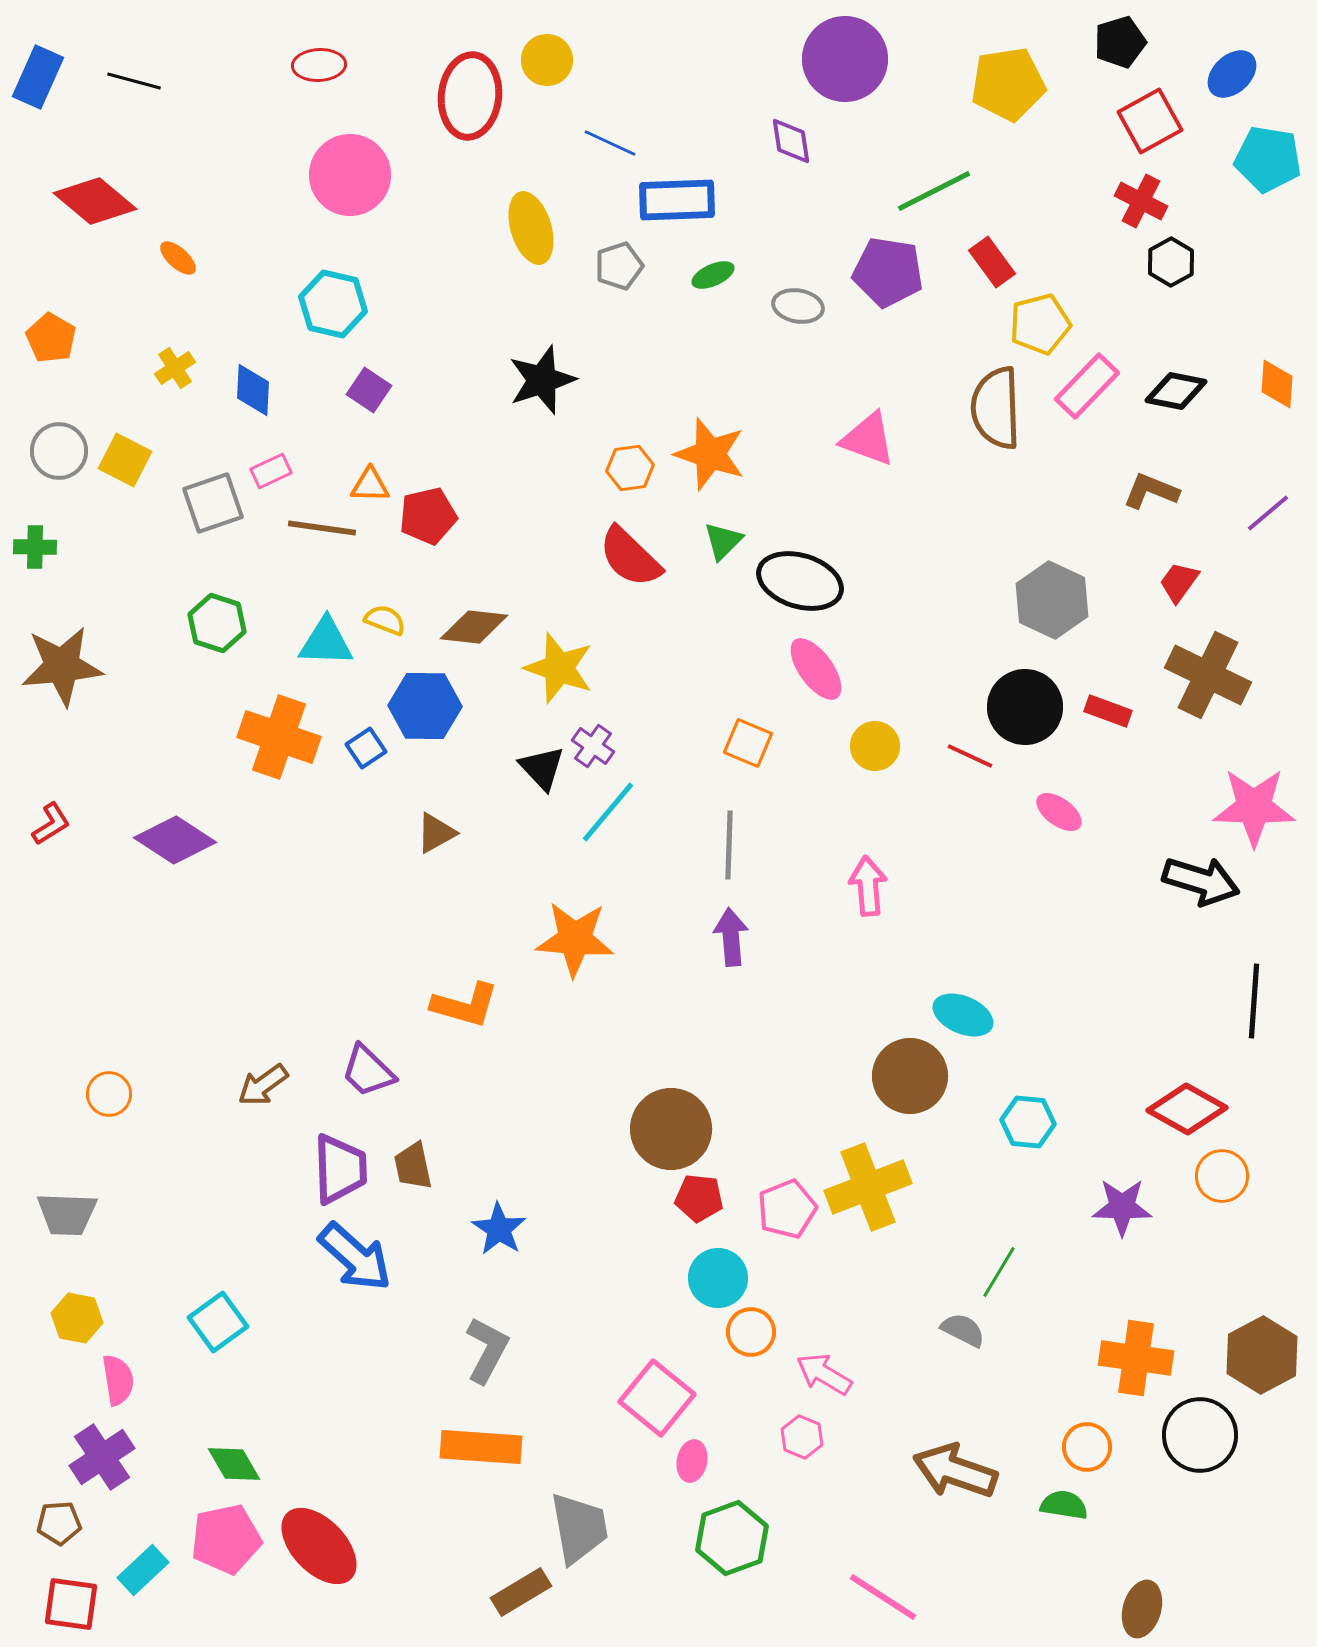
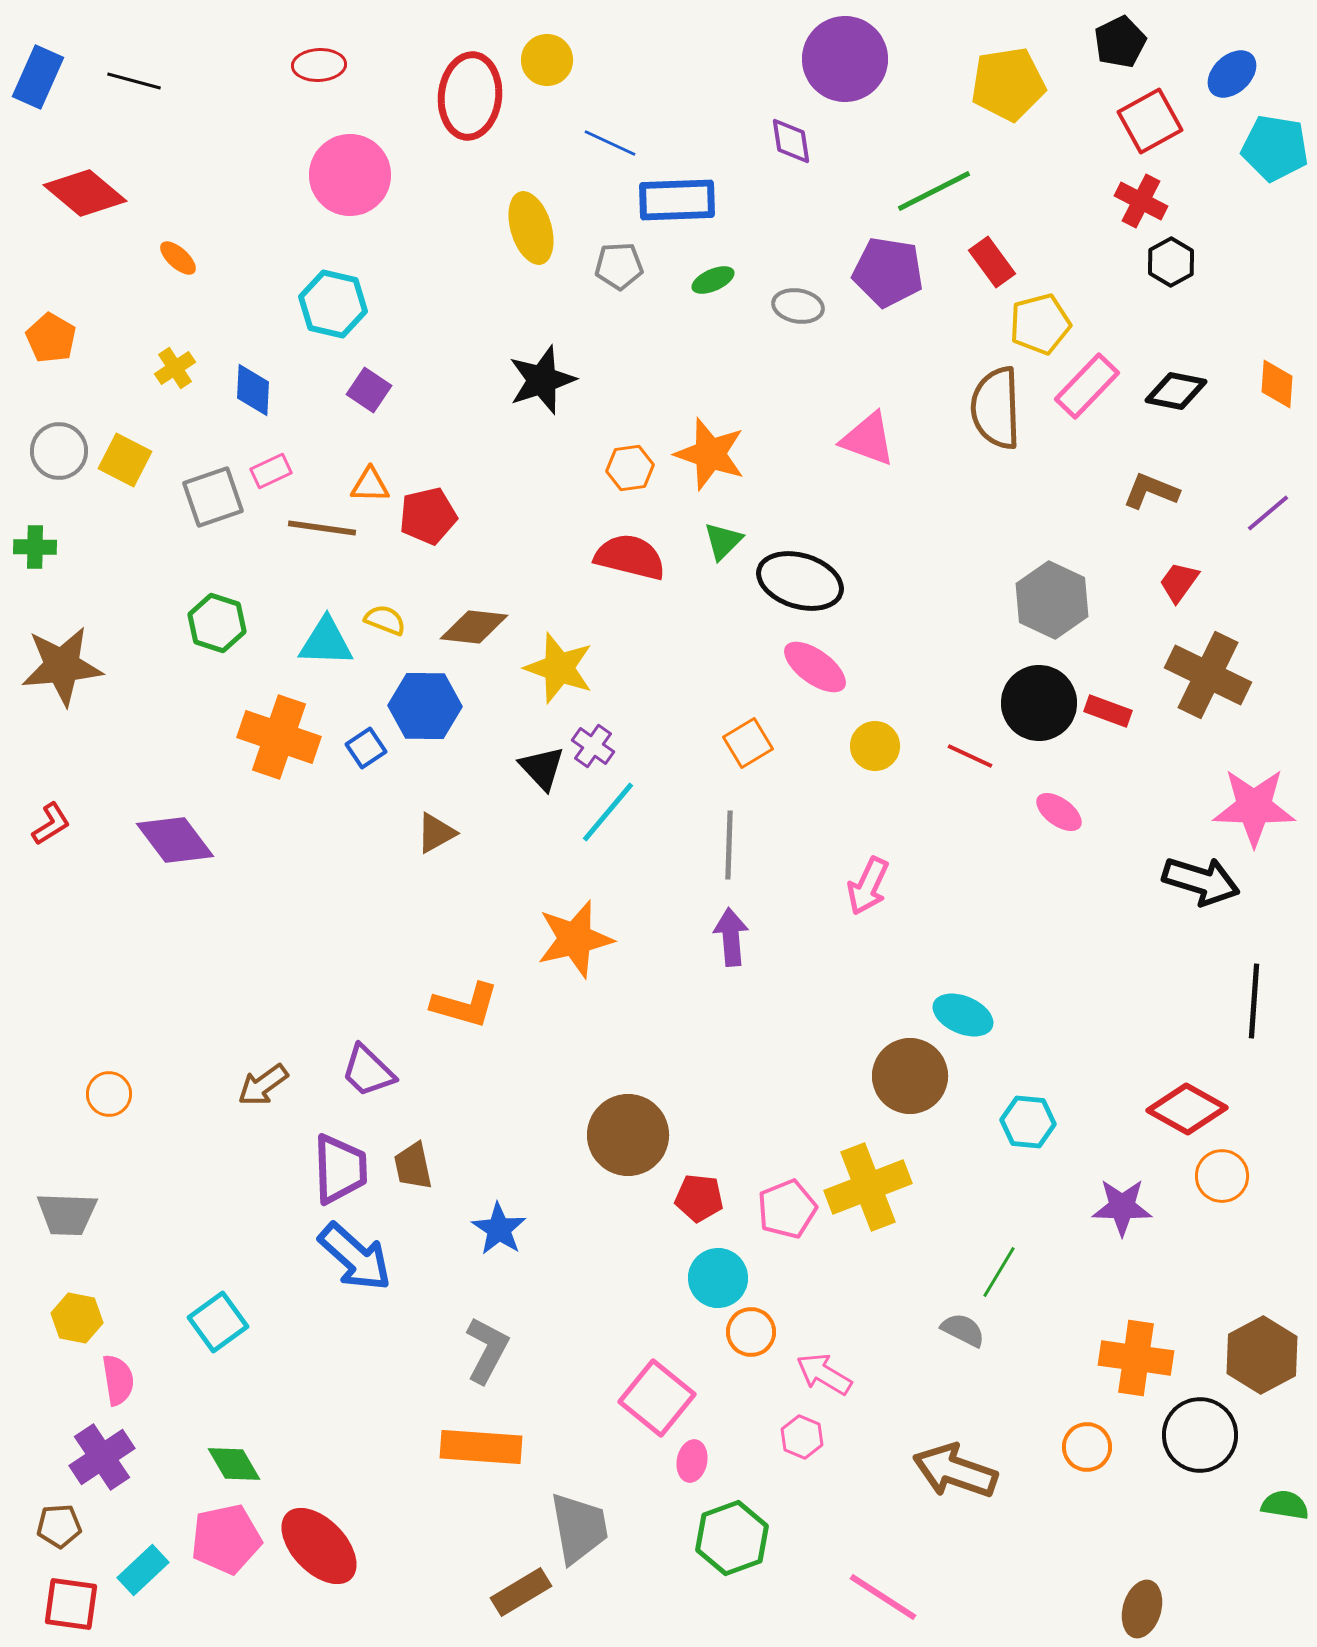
black pentagon at (1120, 42): rotated 9 degrees counterclockwise
cyan pentagon at (1268, 159): moved 7 px right, 11 px up
red diamond at (95, 201): moved 10 px left, 8 px up
gray pentagon at (619, 266): rotated 15 degrees clockwise
green ellipse at (713, 275): moved 5 px down
gray square at (213, 503): moved 6 px up
red semicircle at (630, 557): rotated 150 degrees clockwise
pink ellipse at (816, 669): moved 1 px left, 2 px up; rotated 18 degrees counterclockwise
black circle at (1025, 707): moved 14 px right, 4 px up
orange square at (748, 743): rotated 36 degrees clockwise
purple diamond at (175, 840): rotated 20 degrees clockwise
pink arrow at (868, 886): rotated 150 degrees counterclockwise
orange star at (575, 939): rotated 18 degrees counterclockwise
brown circle at (671, 1129): moved 43 px left, 6 px down
green semicircle at (1064, 1505): moved 221 px right
brown pentagon at (59, 1523): moved 3 px down
